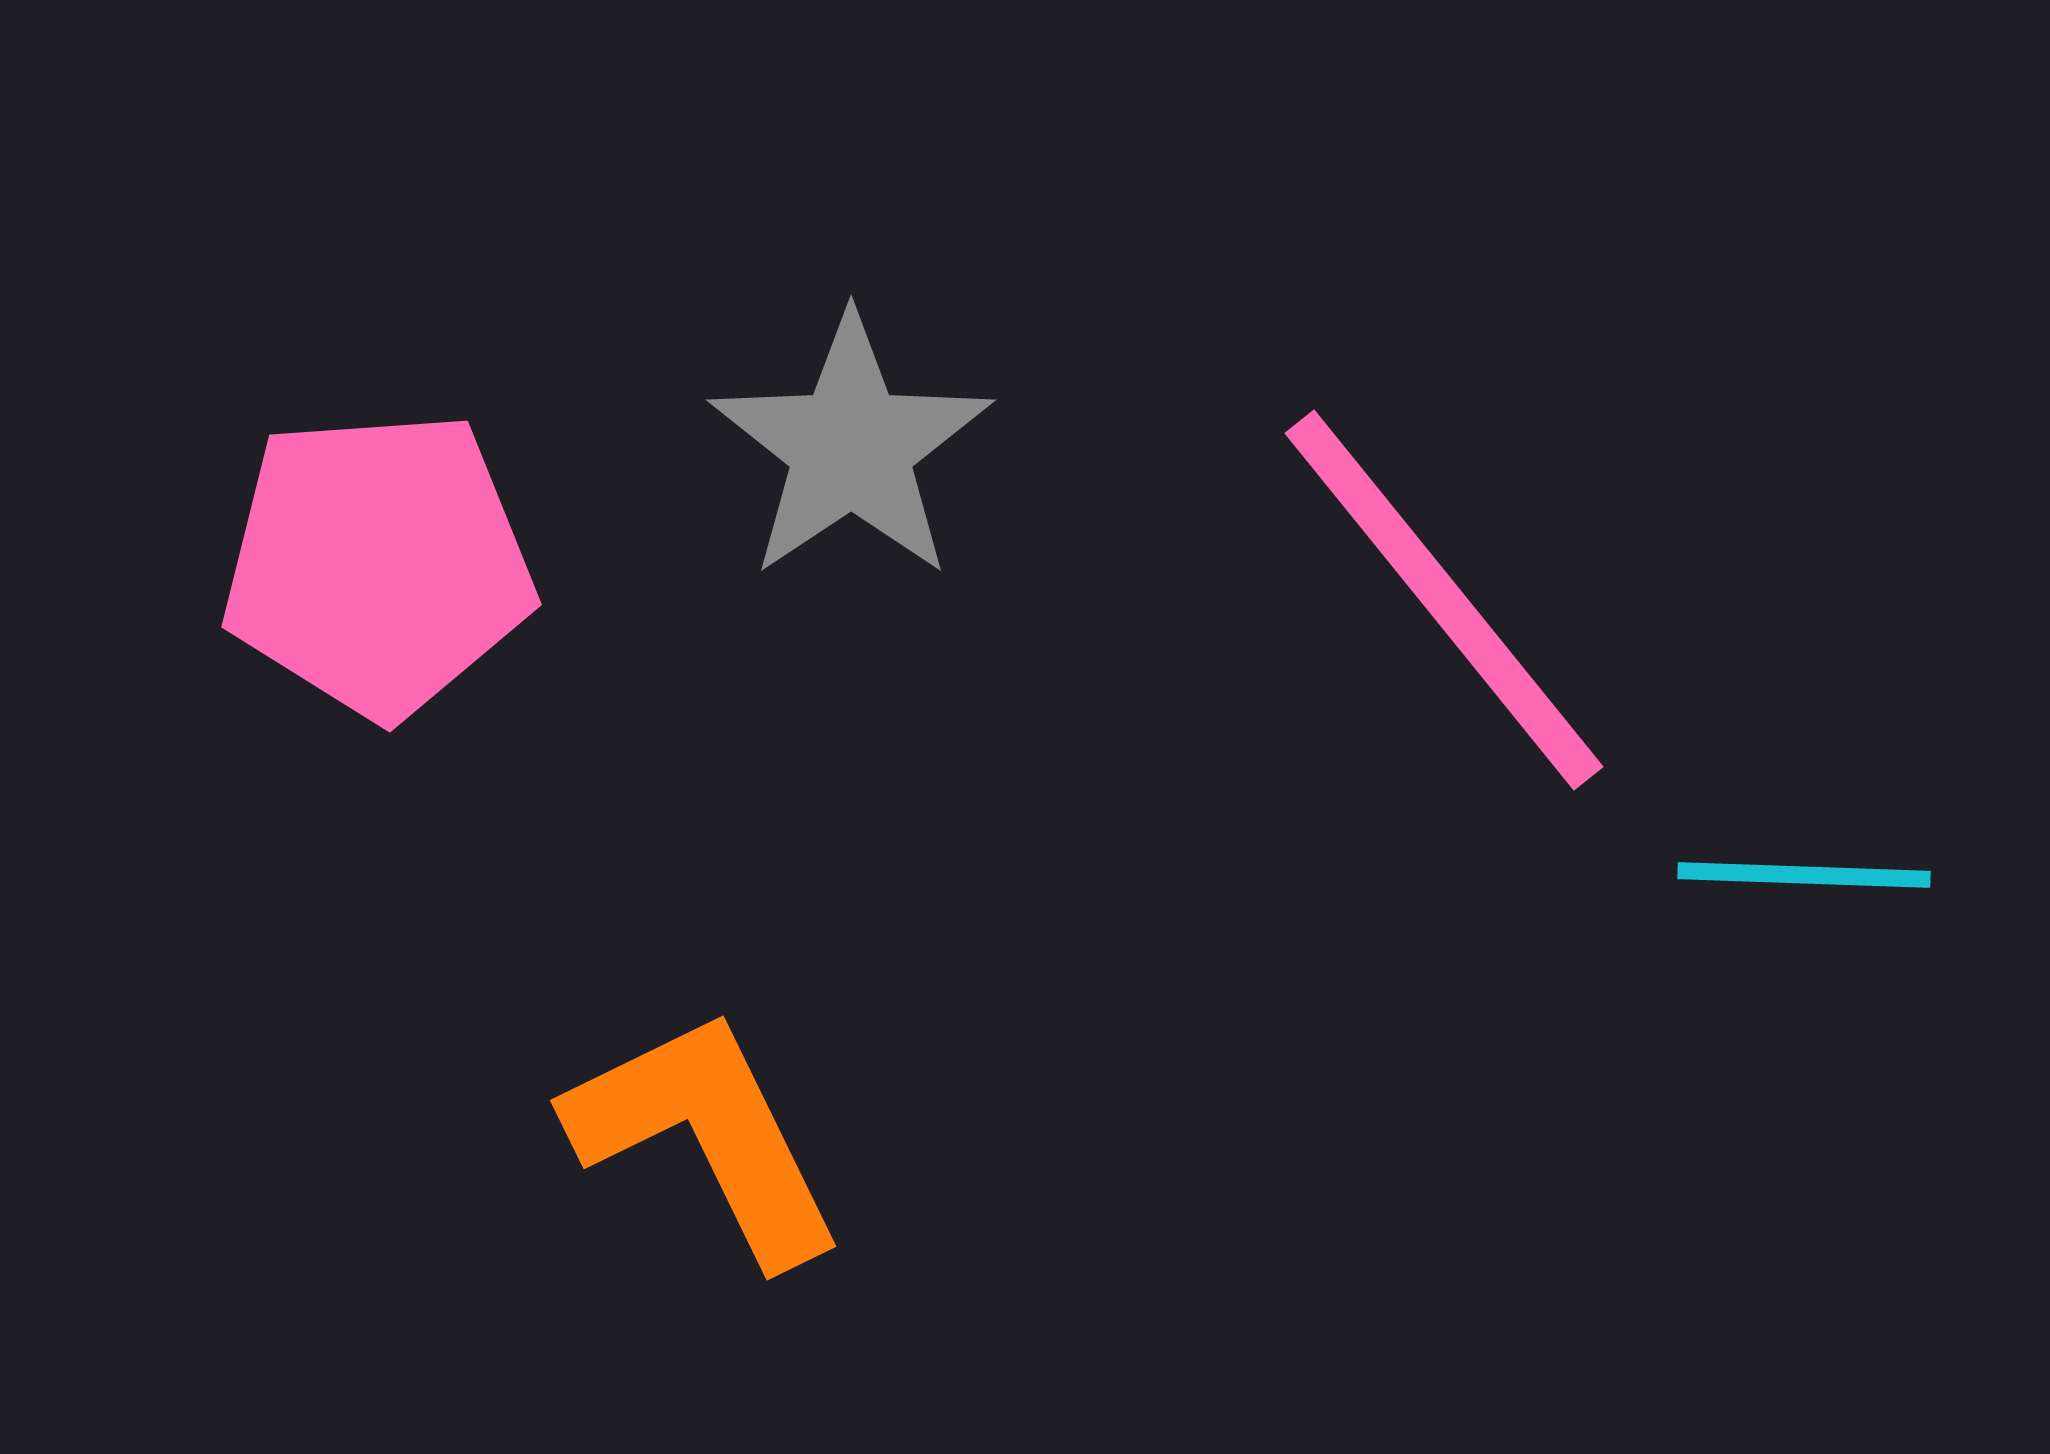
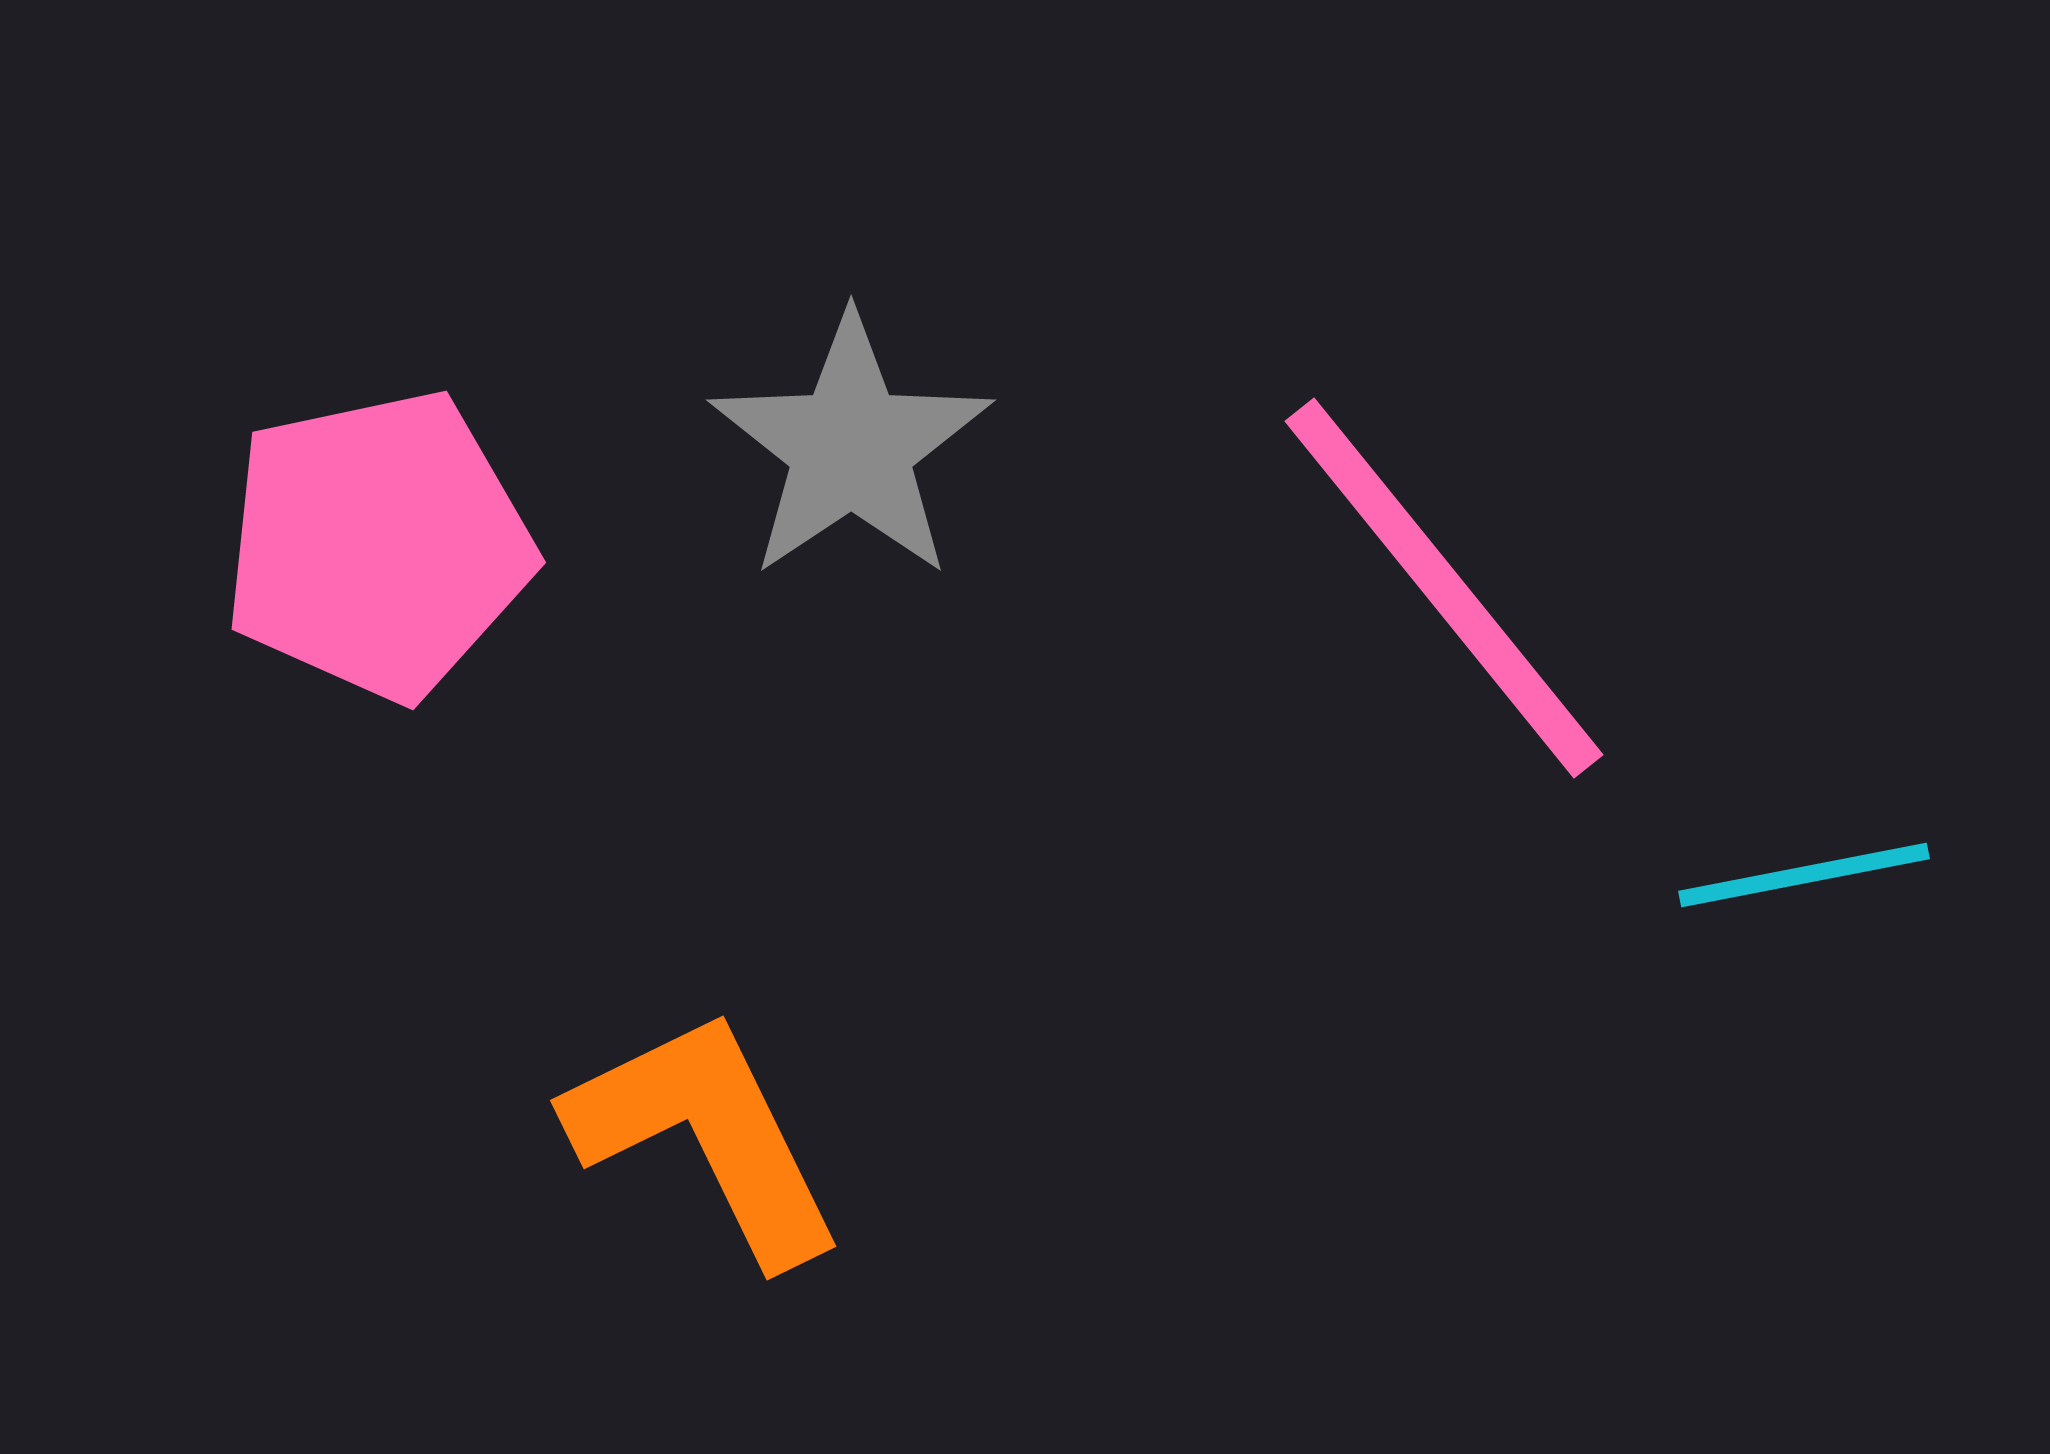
pink pentagon: moved 19 px up; rotated 8 degrees counterclockwise
pink line: moved 12 px up
cyan line: rotated 13 degrees counterclockwise
